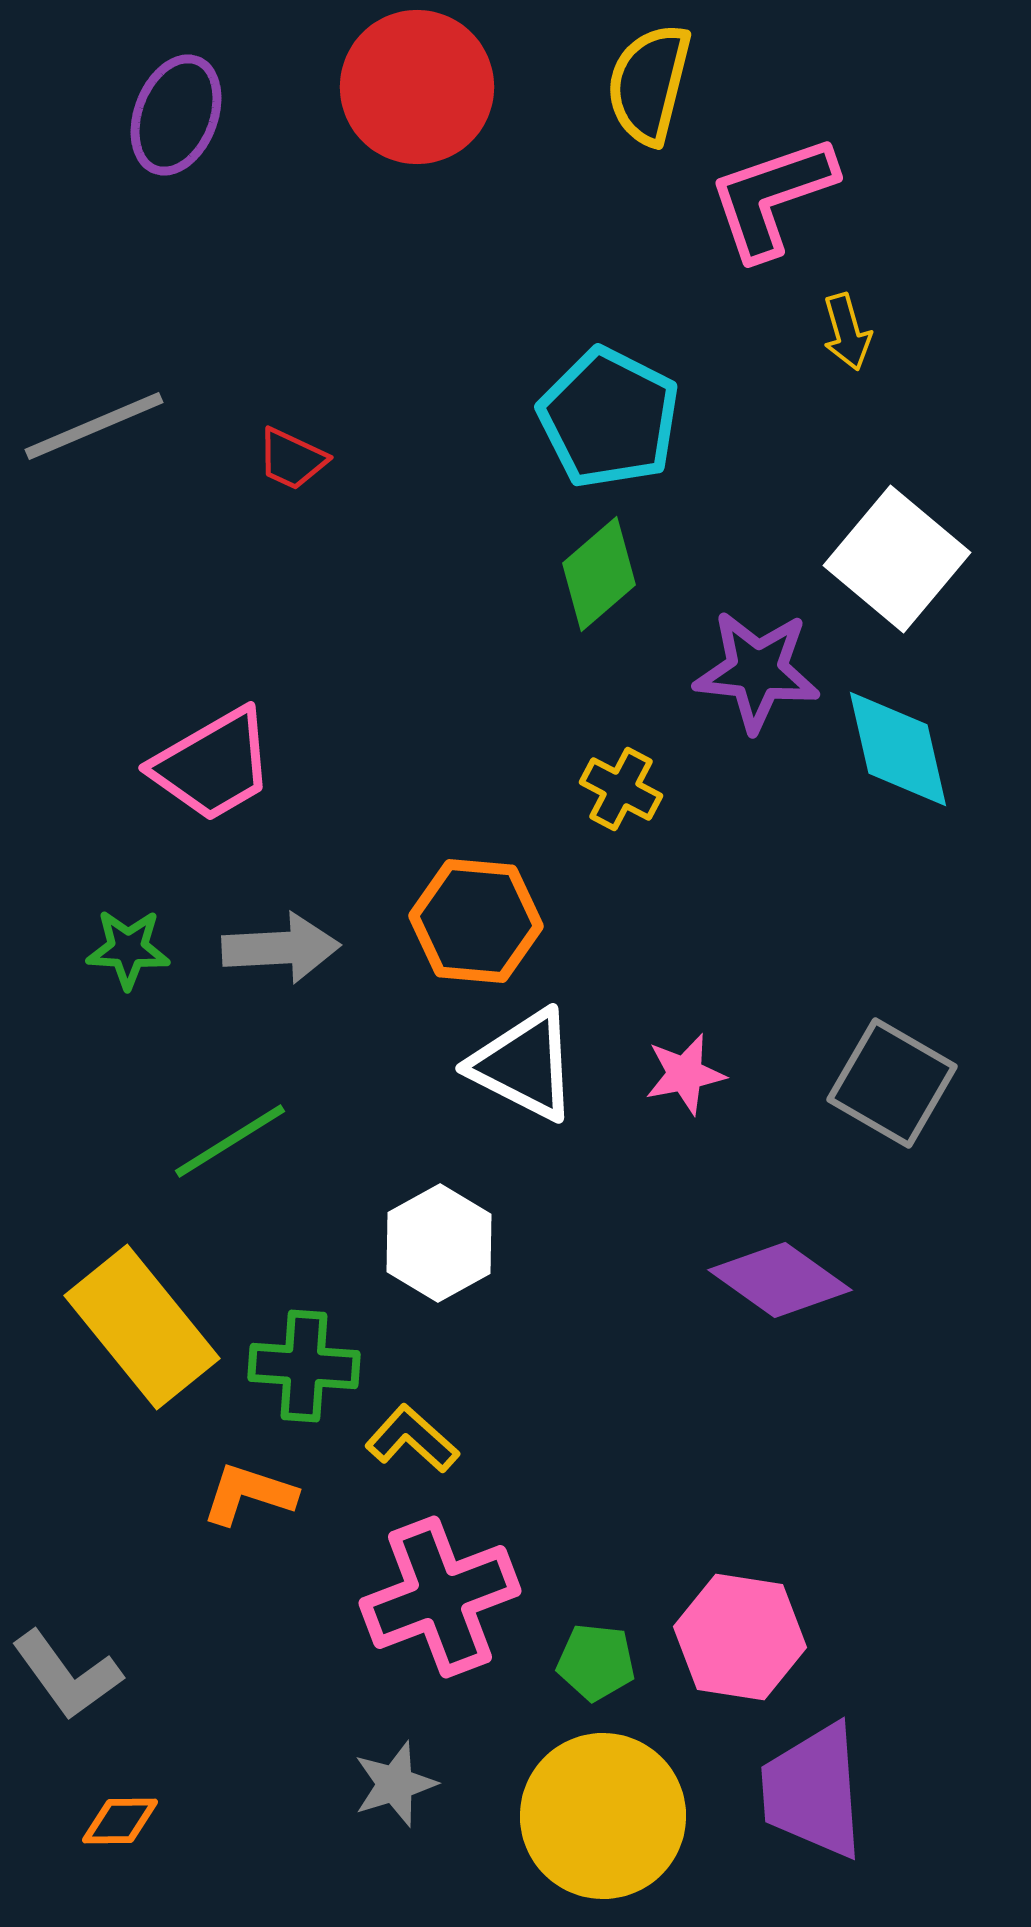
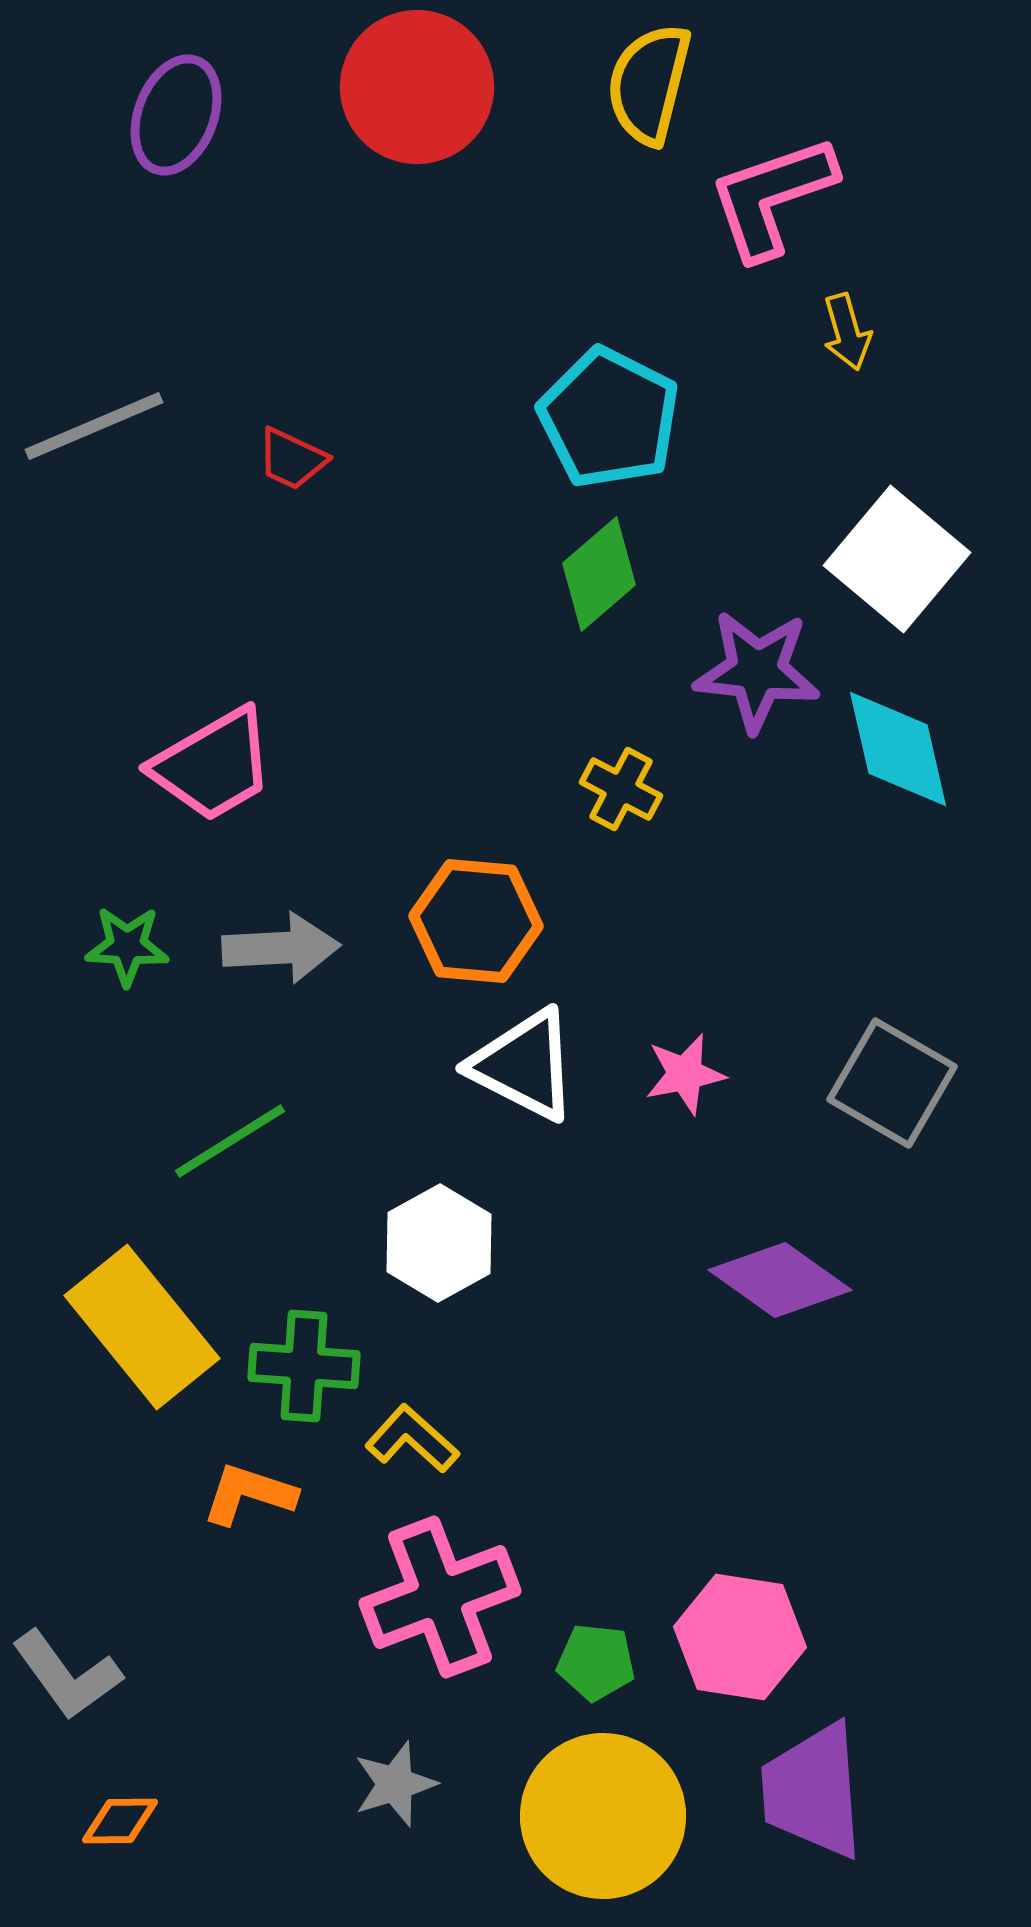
green star: moved 1 px left, 3 px up
